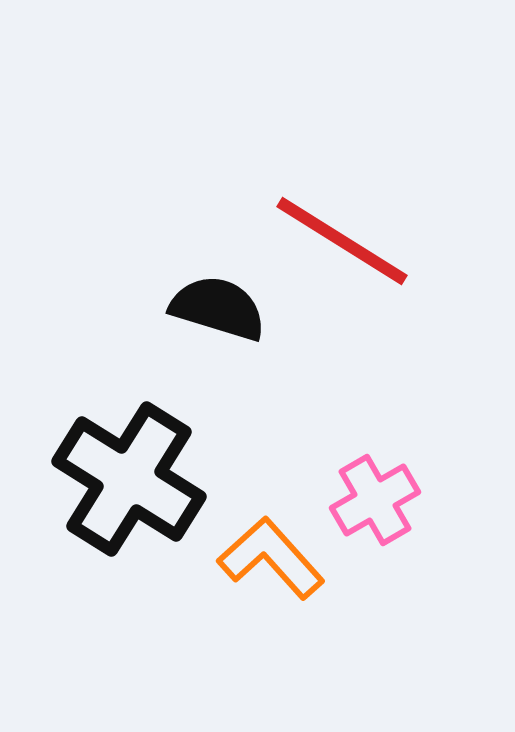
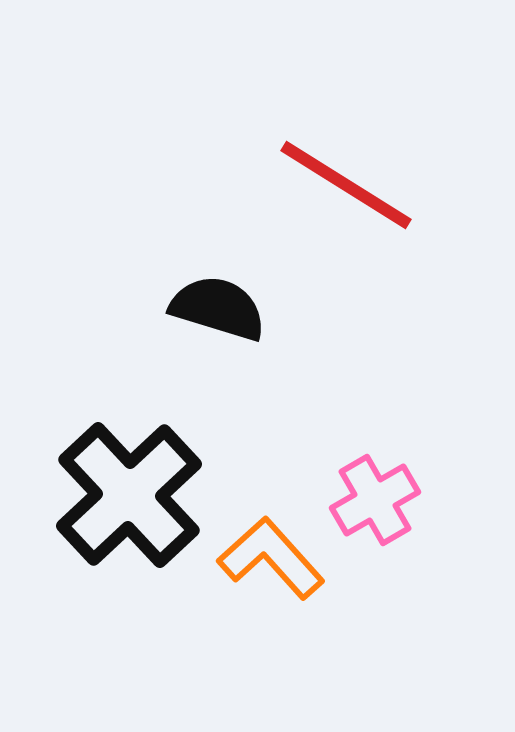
red line: moved 4 px right, 56 px up
black cross: moved 16 px down; rotated 15 degrees clockwise
